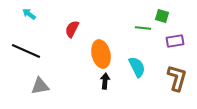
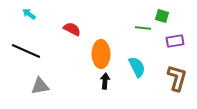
red semicircle: rotated 90 degrees clockwise
orange ellipse: rotated 12 degrees clockwise
